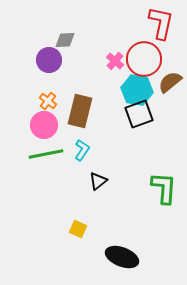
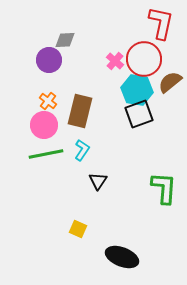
black triangle: rotated 18 degrees counterclockwise
